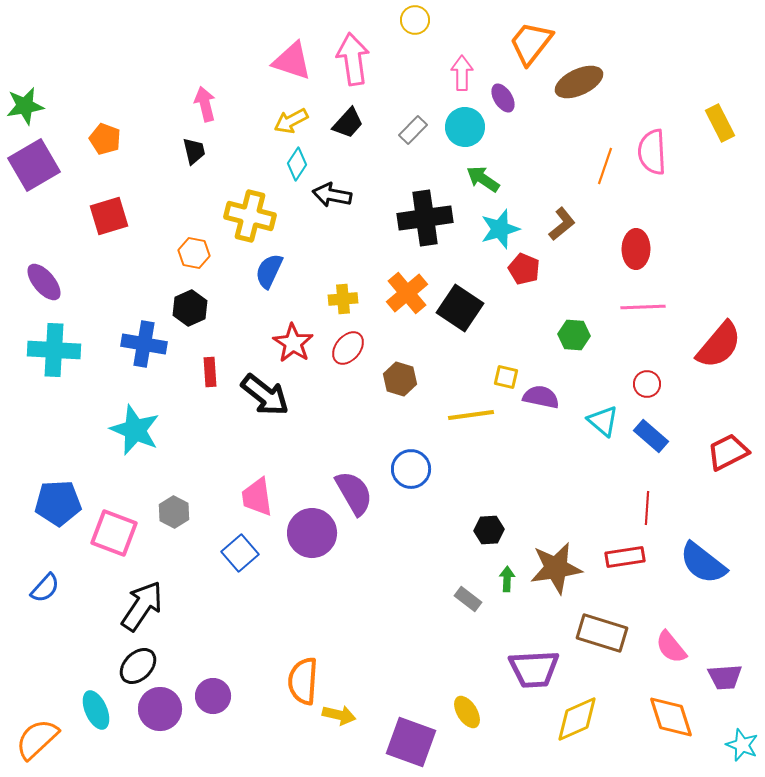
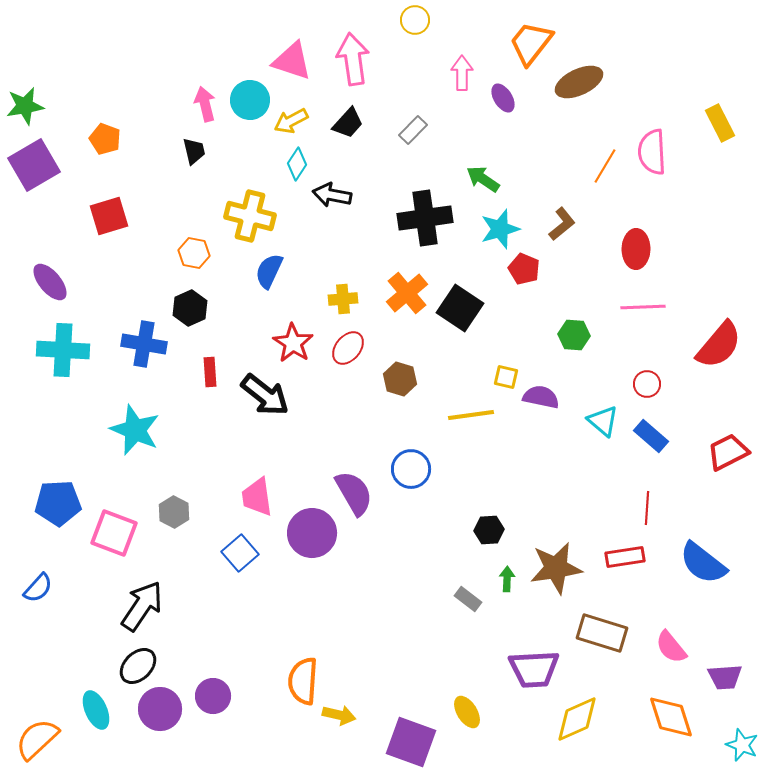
cyan circle at (465, 127): moved 215 px left, 27 px up
orange line at (605, 166): rotated 12 degrees clockwise
purple ellipse at (44, 282): moved 6 px right
cyan cross at (54, 350): moved 9 px right
blue semicircle at (45, 588): moved 7 px left
